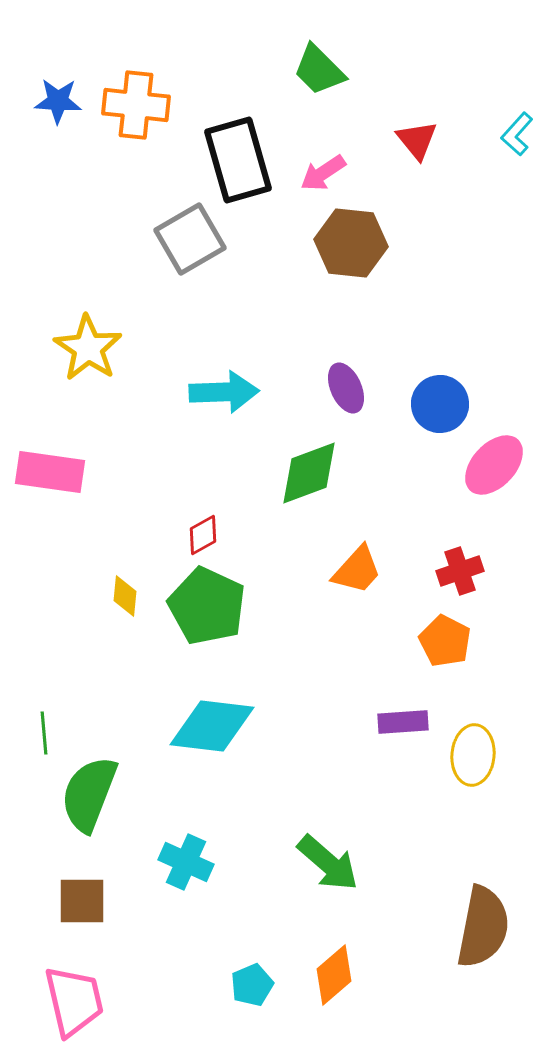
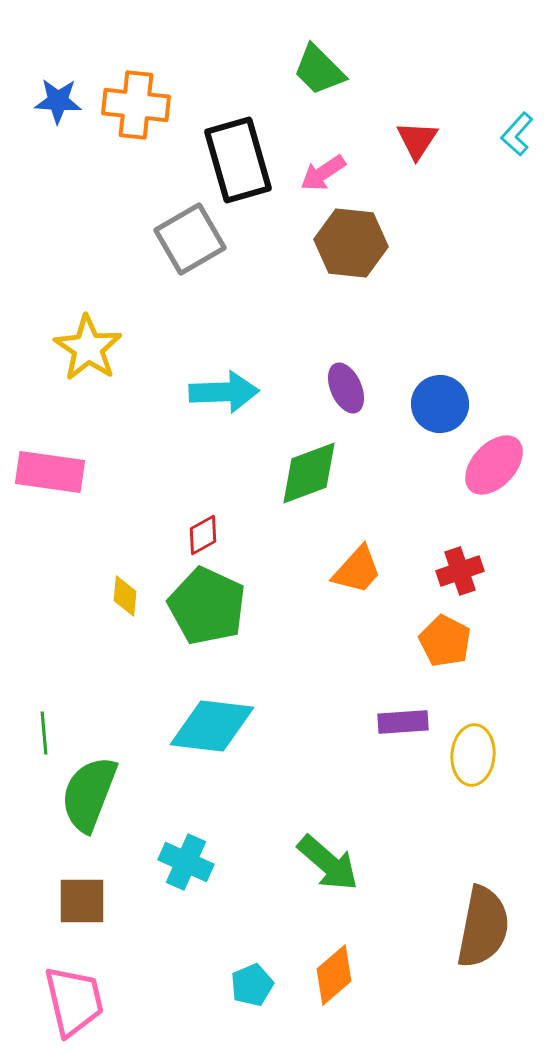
red triangle: rotated 12 degrees clockwise
